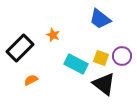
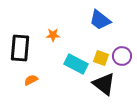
blue trapezoid: moved 1 px down
orange star: rotated 24 degrees counterclockwise
black rectangle: rotated 40 degrees counterclockwise
